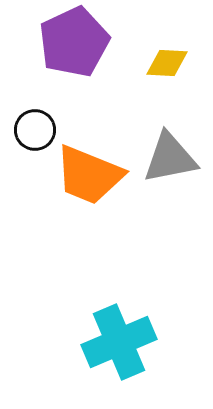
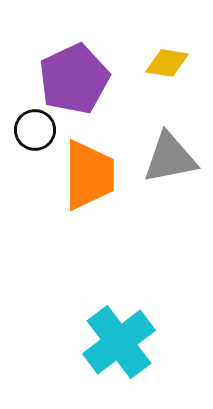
purple pentagon: moved 37 px down
yellow diamond: rotated 6 degrees clockwise
orange trapezoid: rotated 112 degrees counterclockwise
cyan cross: rotated 14 degrees counterclockwise
